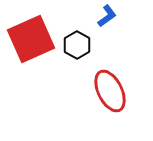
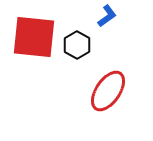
red square: moved 3 px right, 2 px up; rotated 30 degrees clockwise
red ellipse: moved 2 px left; rotated 60 degrees clockwise
